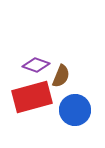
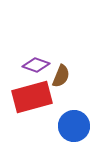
blue circle: moved 1 px left, 16 px down
